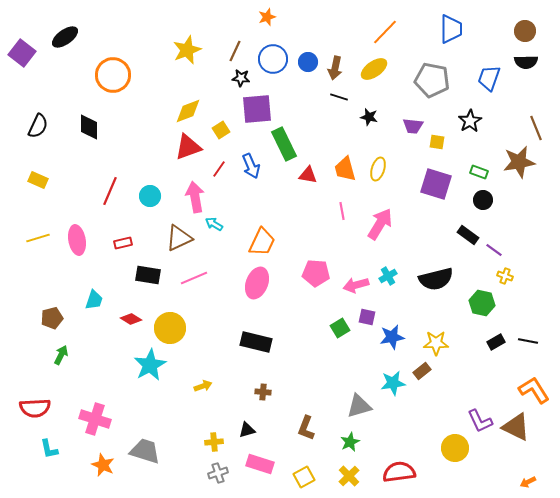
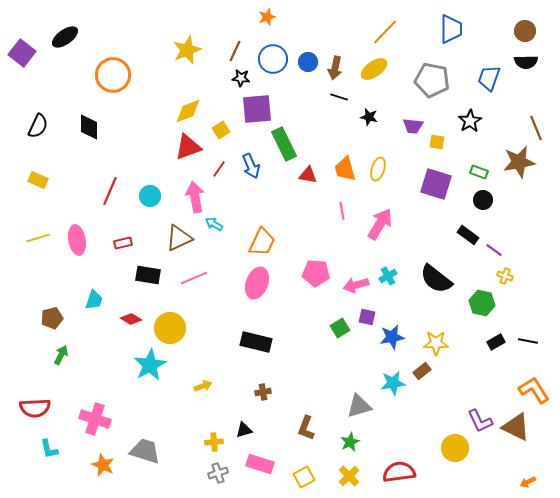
black semicircle at (436, 279): rotated 52 degrees clockwise
brown cross at (263, 392): rotated 14 degrees counterclockwise
black triangle at (247, 430): moved 3 px left
